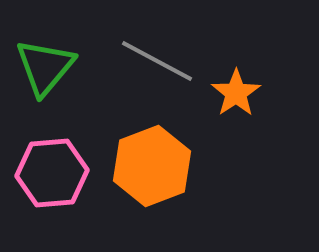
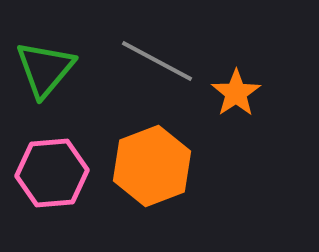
green triangle: moved 2 px down
